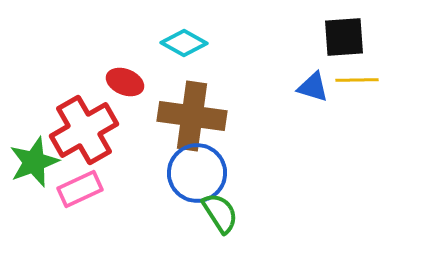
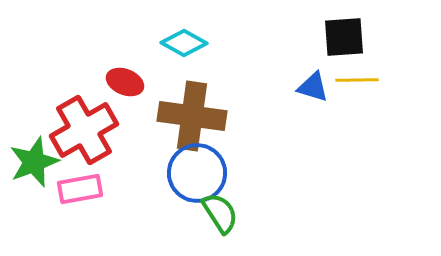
pink rectangle: rotated 15 degrees clockwise
